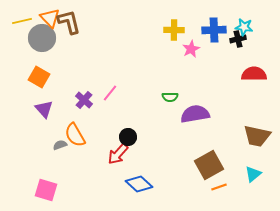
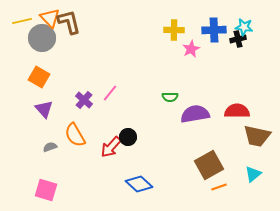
red semicircle: moved 17 px left, 37 px down
gray semicircle: moved 10 px left, 2 px down
red arrow: moved 7 px left, 7 px up
